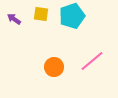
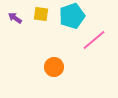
purple arrow: moved 1 px right, 1 px up
pink line: moved 2 px right, 21 px up
